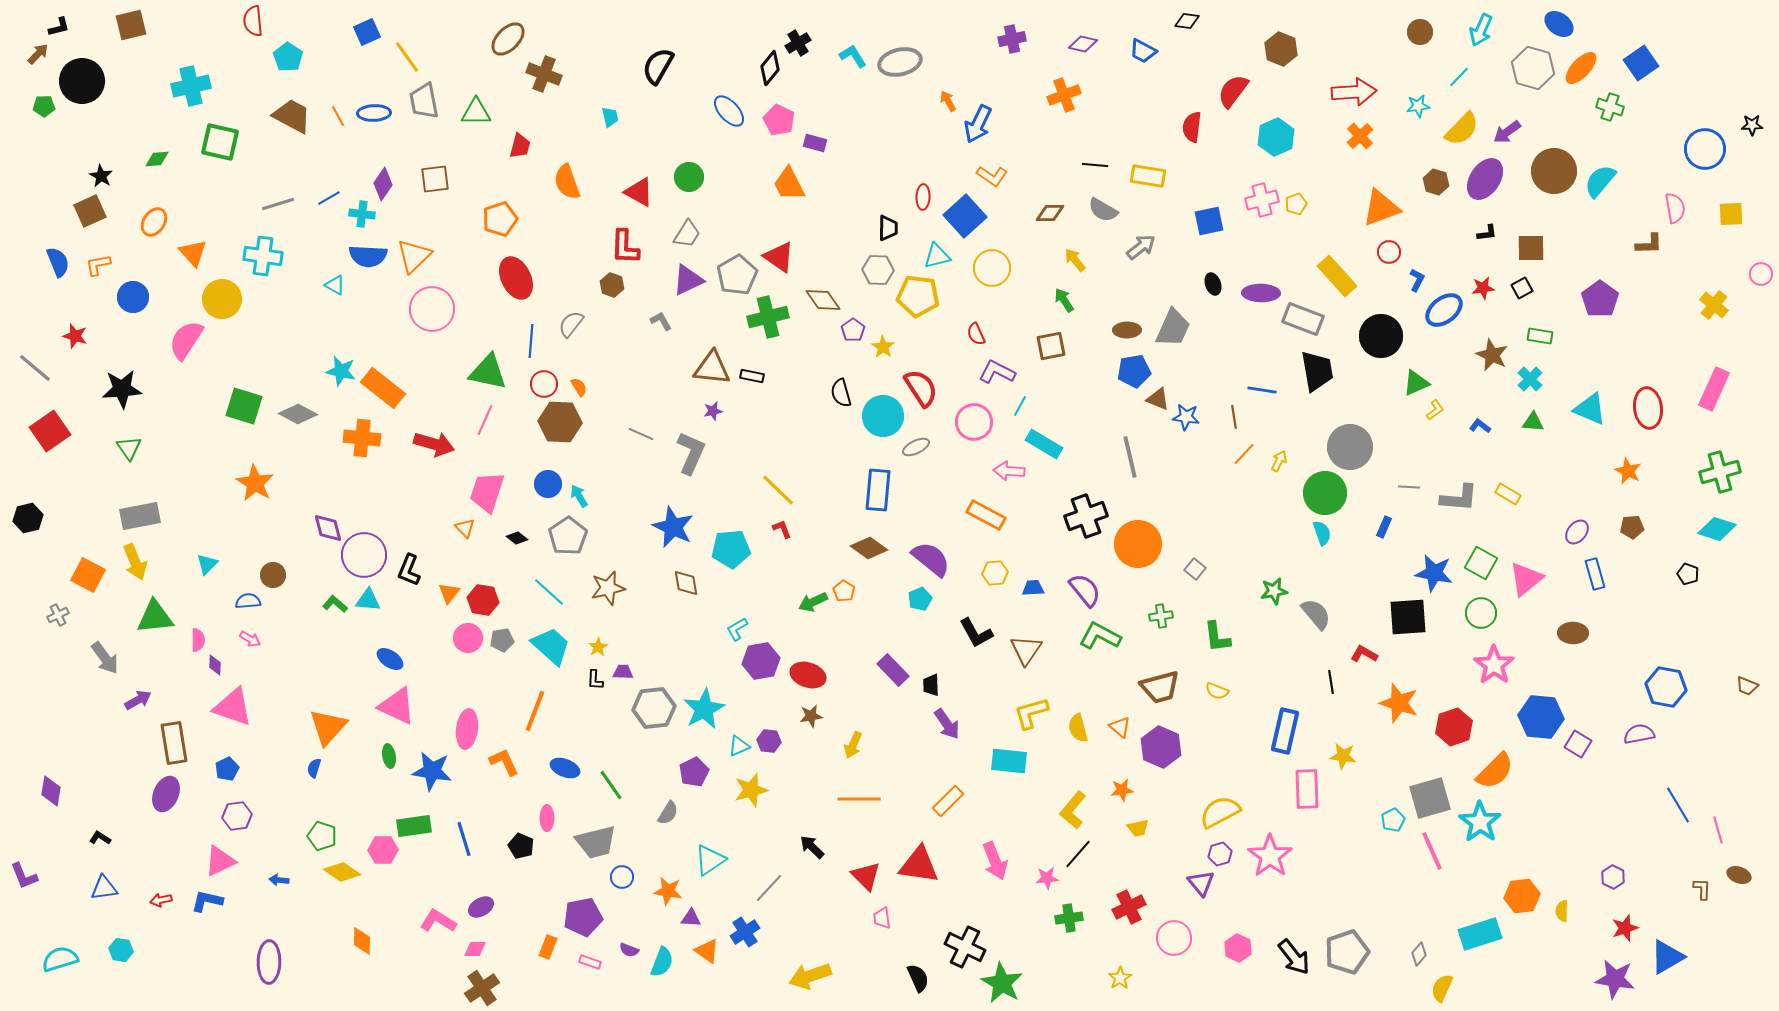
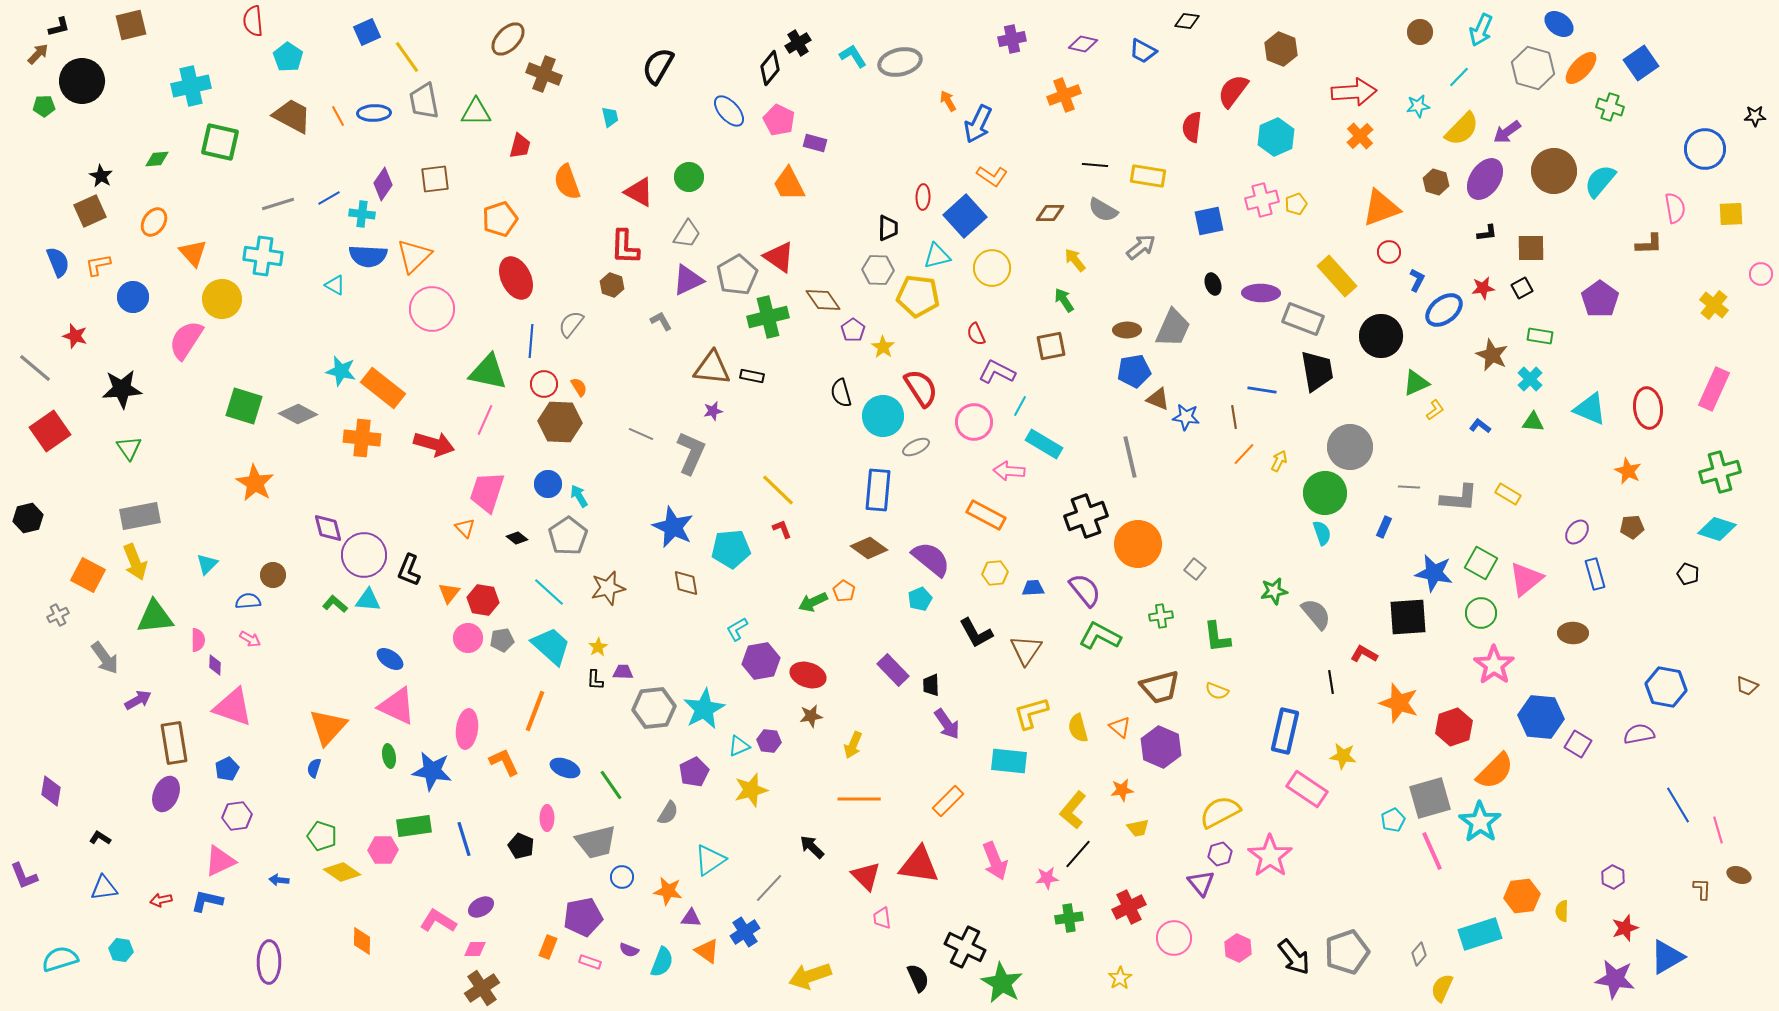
black star at (1752, 125): moved 3 px right, 9 px up
pink rectangle at (1307, 789): rotated 54 degrees counterclockwise
